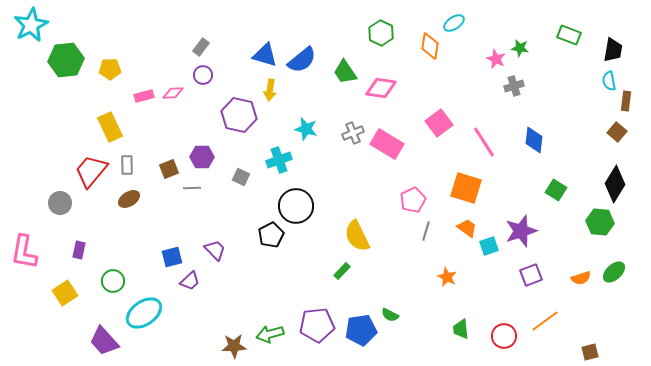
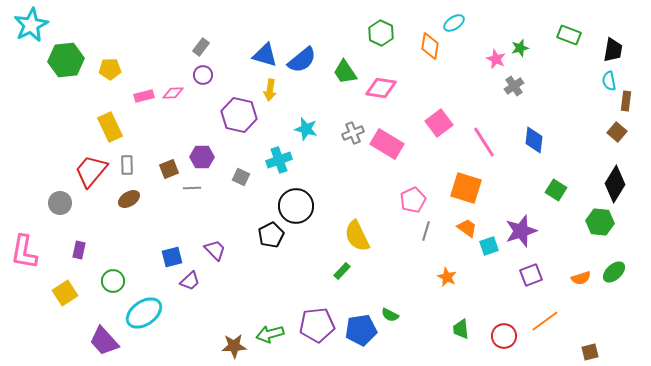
green star at (520, 48): rotated 24 degrees counterclockwise
gray cross at (514, 86): rotated 18 degrees counterclockwise
